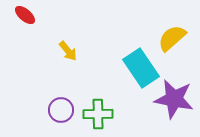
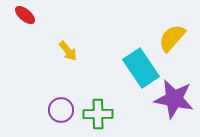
yellow semicircle: rotated 8 degrees counterclockwise
